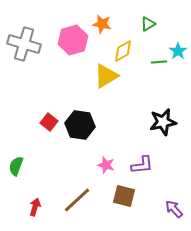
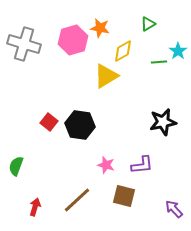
orange star: moved 2 px left, 4 px down
